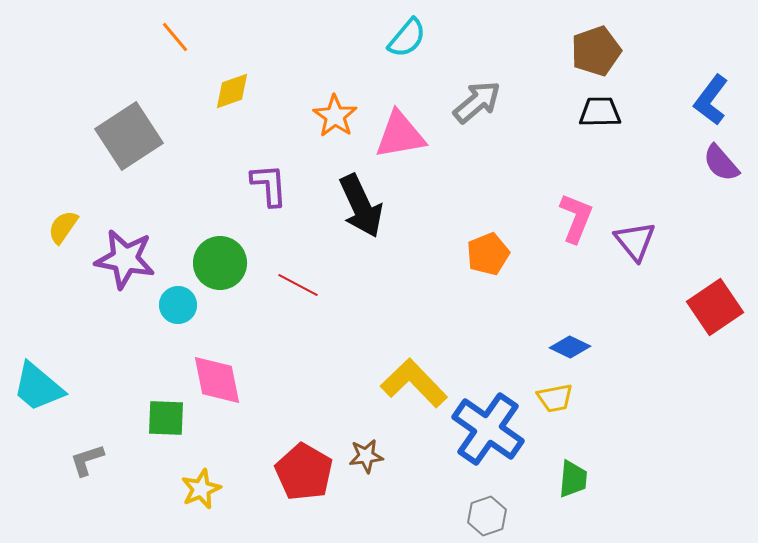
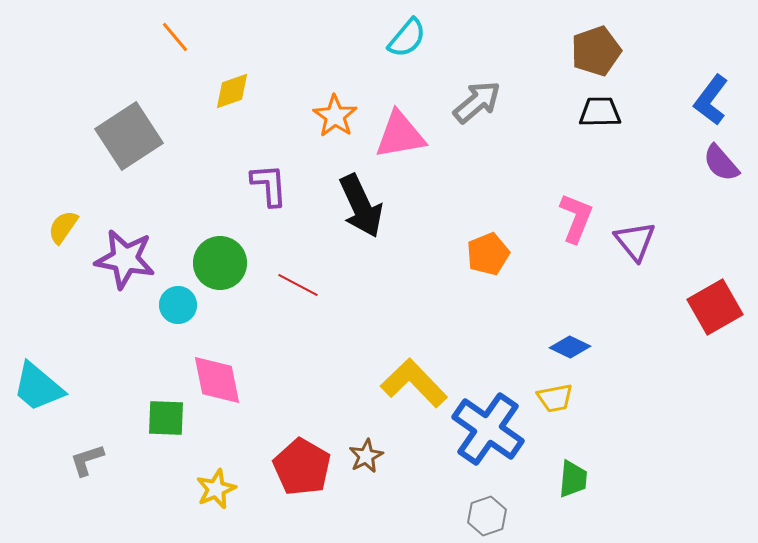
red square: rotated 4 degrees clockwise
brown star: rotated 20 degrees counterclockwise
red pentagon: moved 2 px left, 5 px up
yellow star: moved 15 px right
